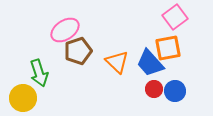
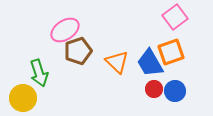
orange square: moved 3 px right, 4 px down; rotated 8 degrees counterclockwise
blue trapezoid: rotated 12 degrees clockwise
